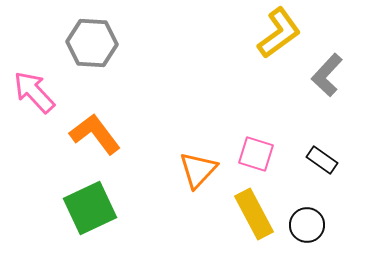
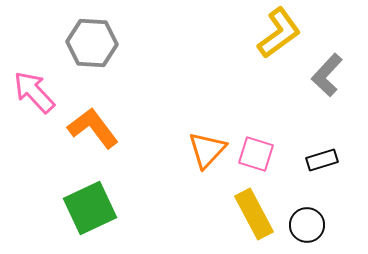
orange L-shape: moved 2 px left, 6 px up
black rectangle: rotated 52 degrees counterclockwise
orange triangle: moved 9 px right, 20 px up
